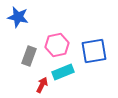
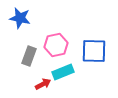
blue star: moved 2 px right, 1 px down
pink hexagon: moved 1 px left
blue square: rotated 12 degrees clockwise
red arrow: moved 1 px right, 1 px up; rotated 35 degrees clockwise
